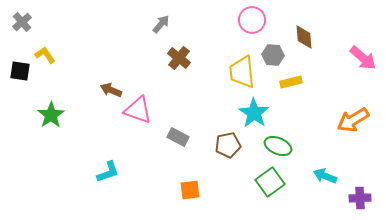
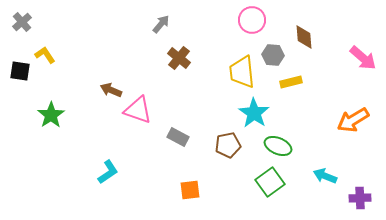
cyan L-shape: rotated 15 degrees counterclockwise
